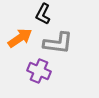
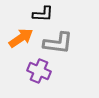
black L-shape: rotated 115 degrees counterclockwise
orange arrow: moved 1 px right
